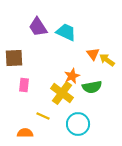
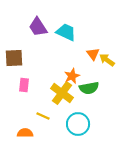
green semicircle: moved 3 px left, 1 px down
